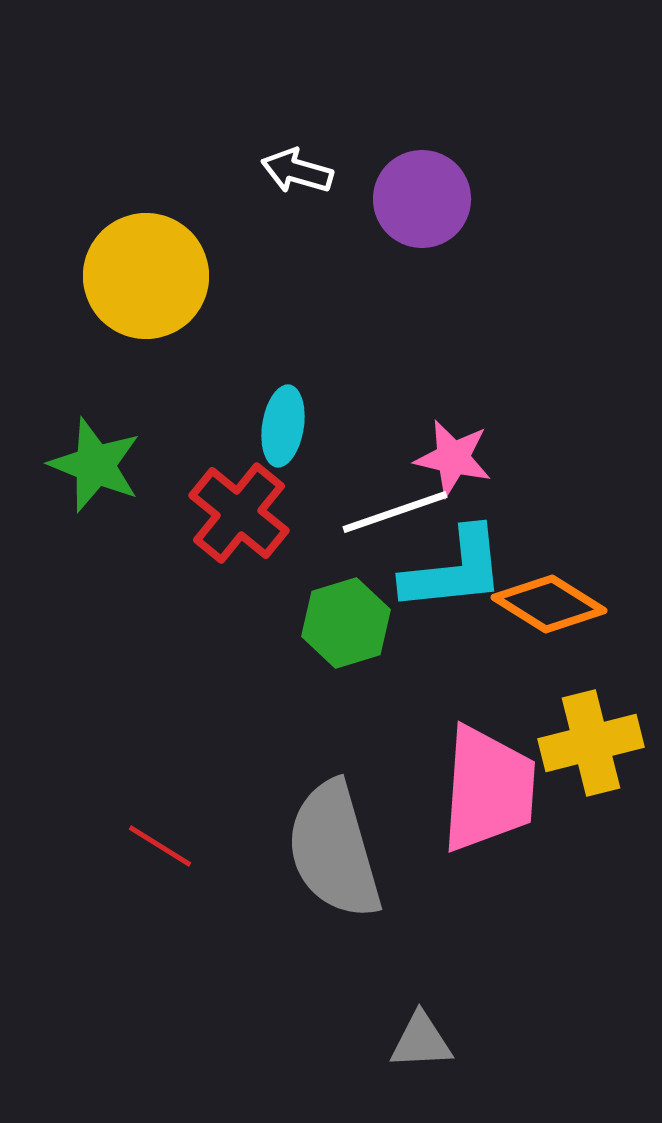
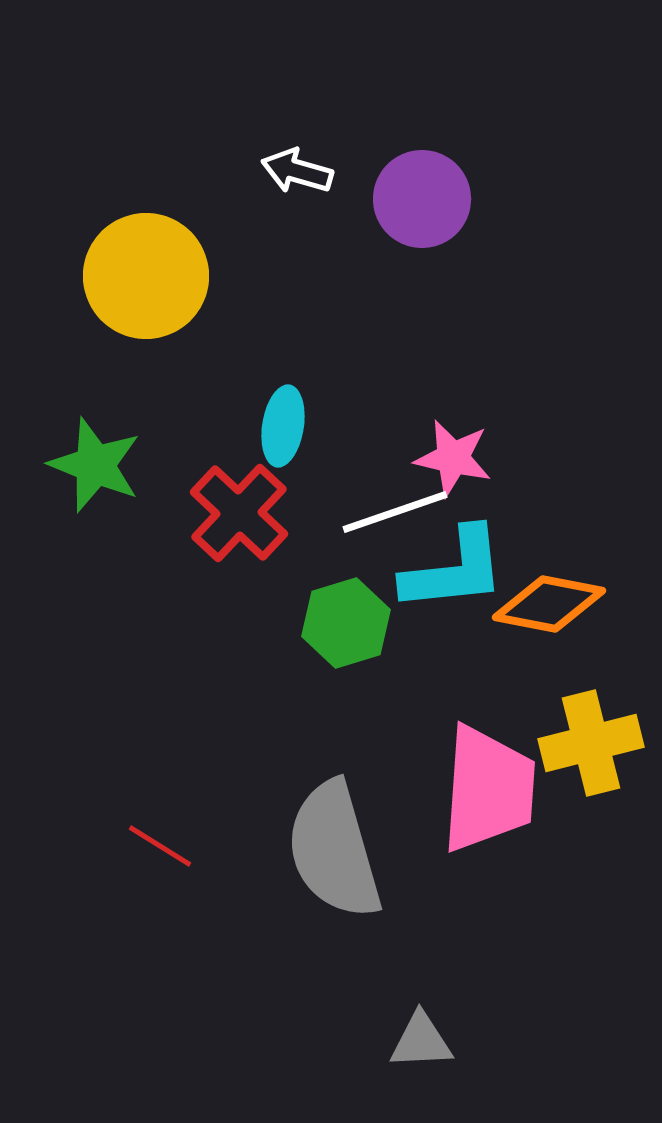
red cross: rotated 4 degrees clockwise
orange diamond: rotated 21 degrees counterclockwise
